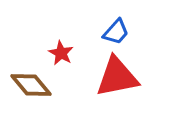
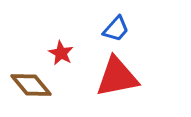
blue trapezoid: moved 3 px up
